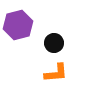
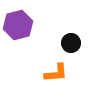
black circle: moved 17 px right
